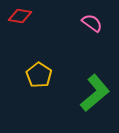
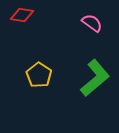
red diamond: moved 2 px right, 1 px up
green L-shape: moved 15 px up
